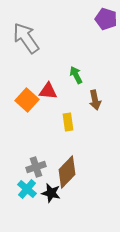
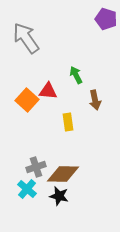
brown diamond: moved 4 px left, 2 px down; rotated 48 degrees clockwise
black star: moved 8 px right, 3 px down
